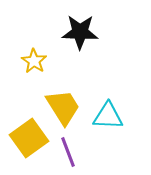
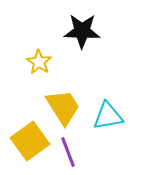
black star: moved 2 px right, 1 px up
yellow star: moved 5 px right, 1 px down
cyan triangle: rotated 12 degrees counterclockwise
yellow square: moved 1 px right, 3 px down
